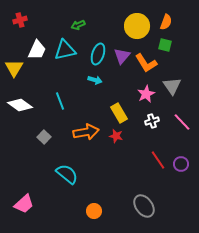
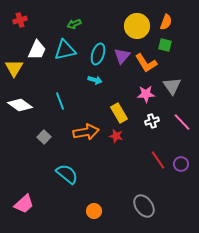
green arrow: moved 4 px left, 1 px up
pink star: rotated 24 degrees clockwise
